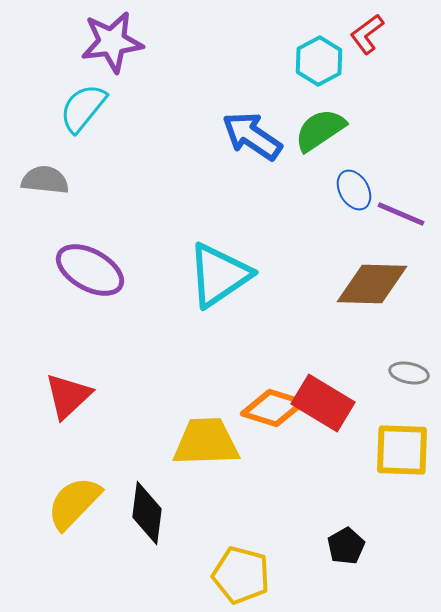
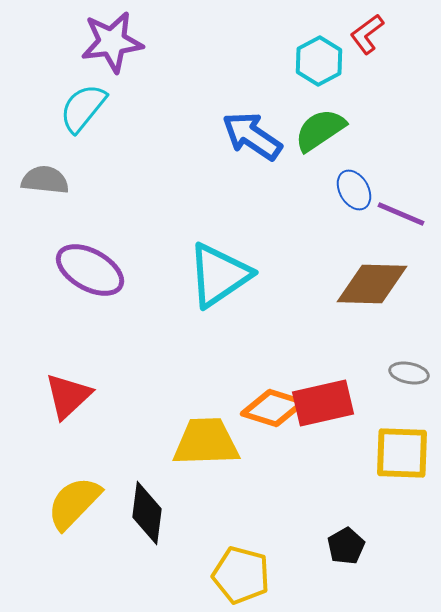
red rectangle: rotated 44 degrees counterclockwise
yellow square: moved 3 px down
